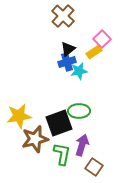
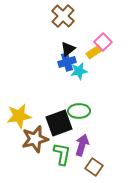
pink square: moved 1 px right, 3 px down
